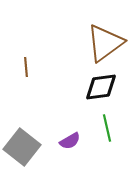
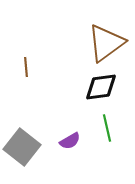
brown triangle: moved 1 px right
